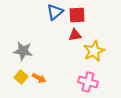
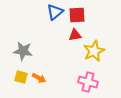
yellow square: rotated 24 degrees counterclockwise
